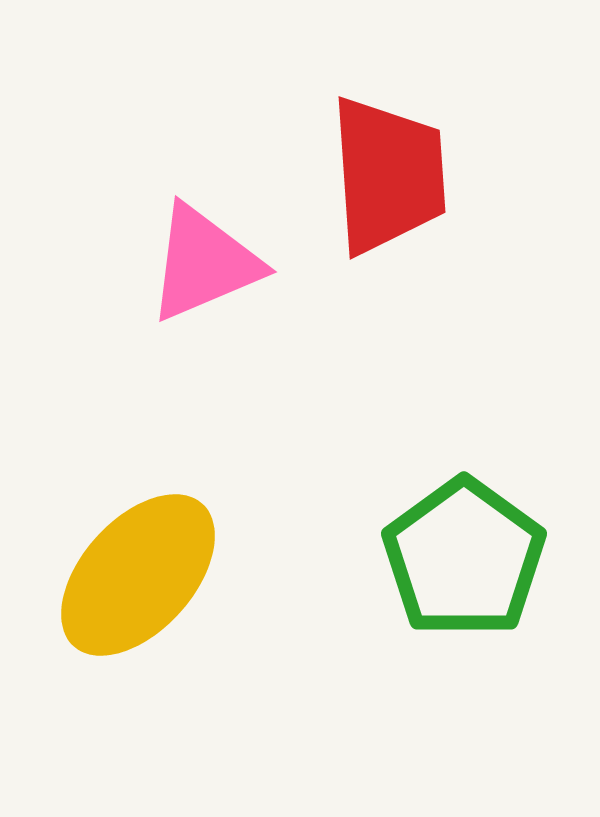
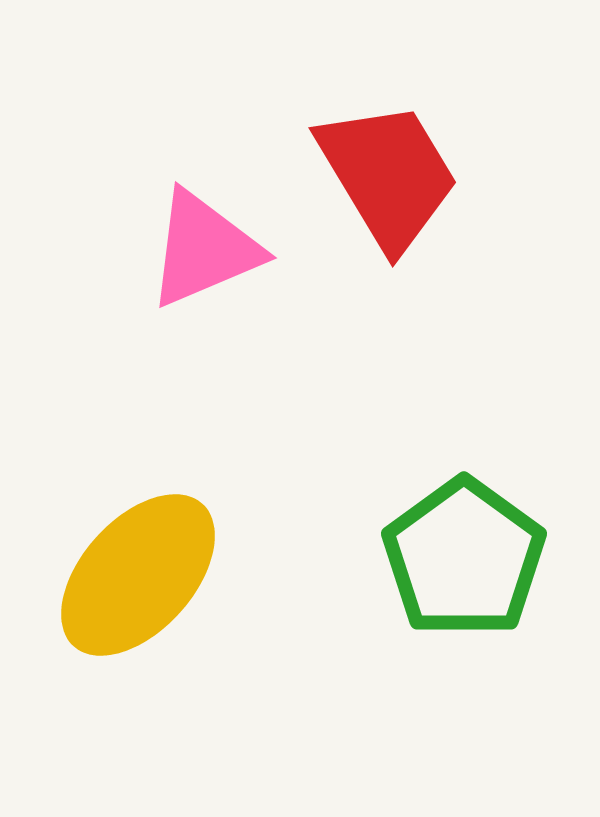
red trapezoid: rotated 27 degrees counterclockwise
pink triangle: moved 14 px up
